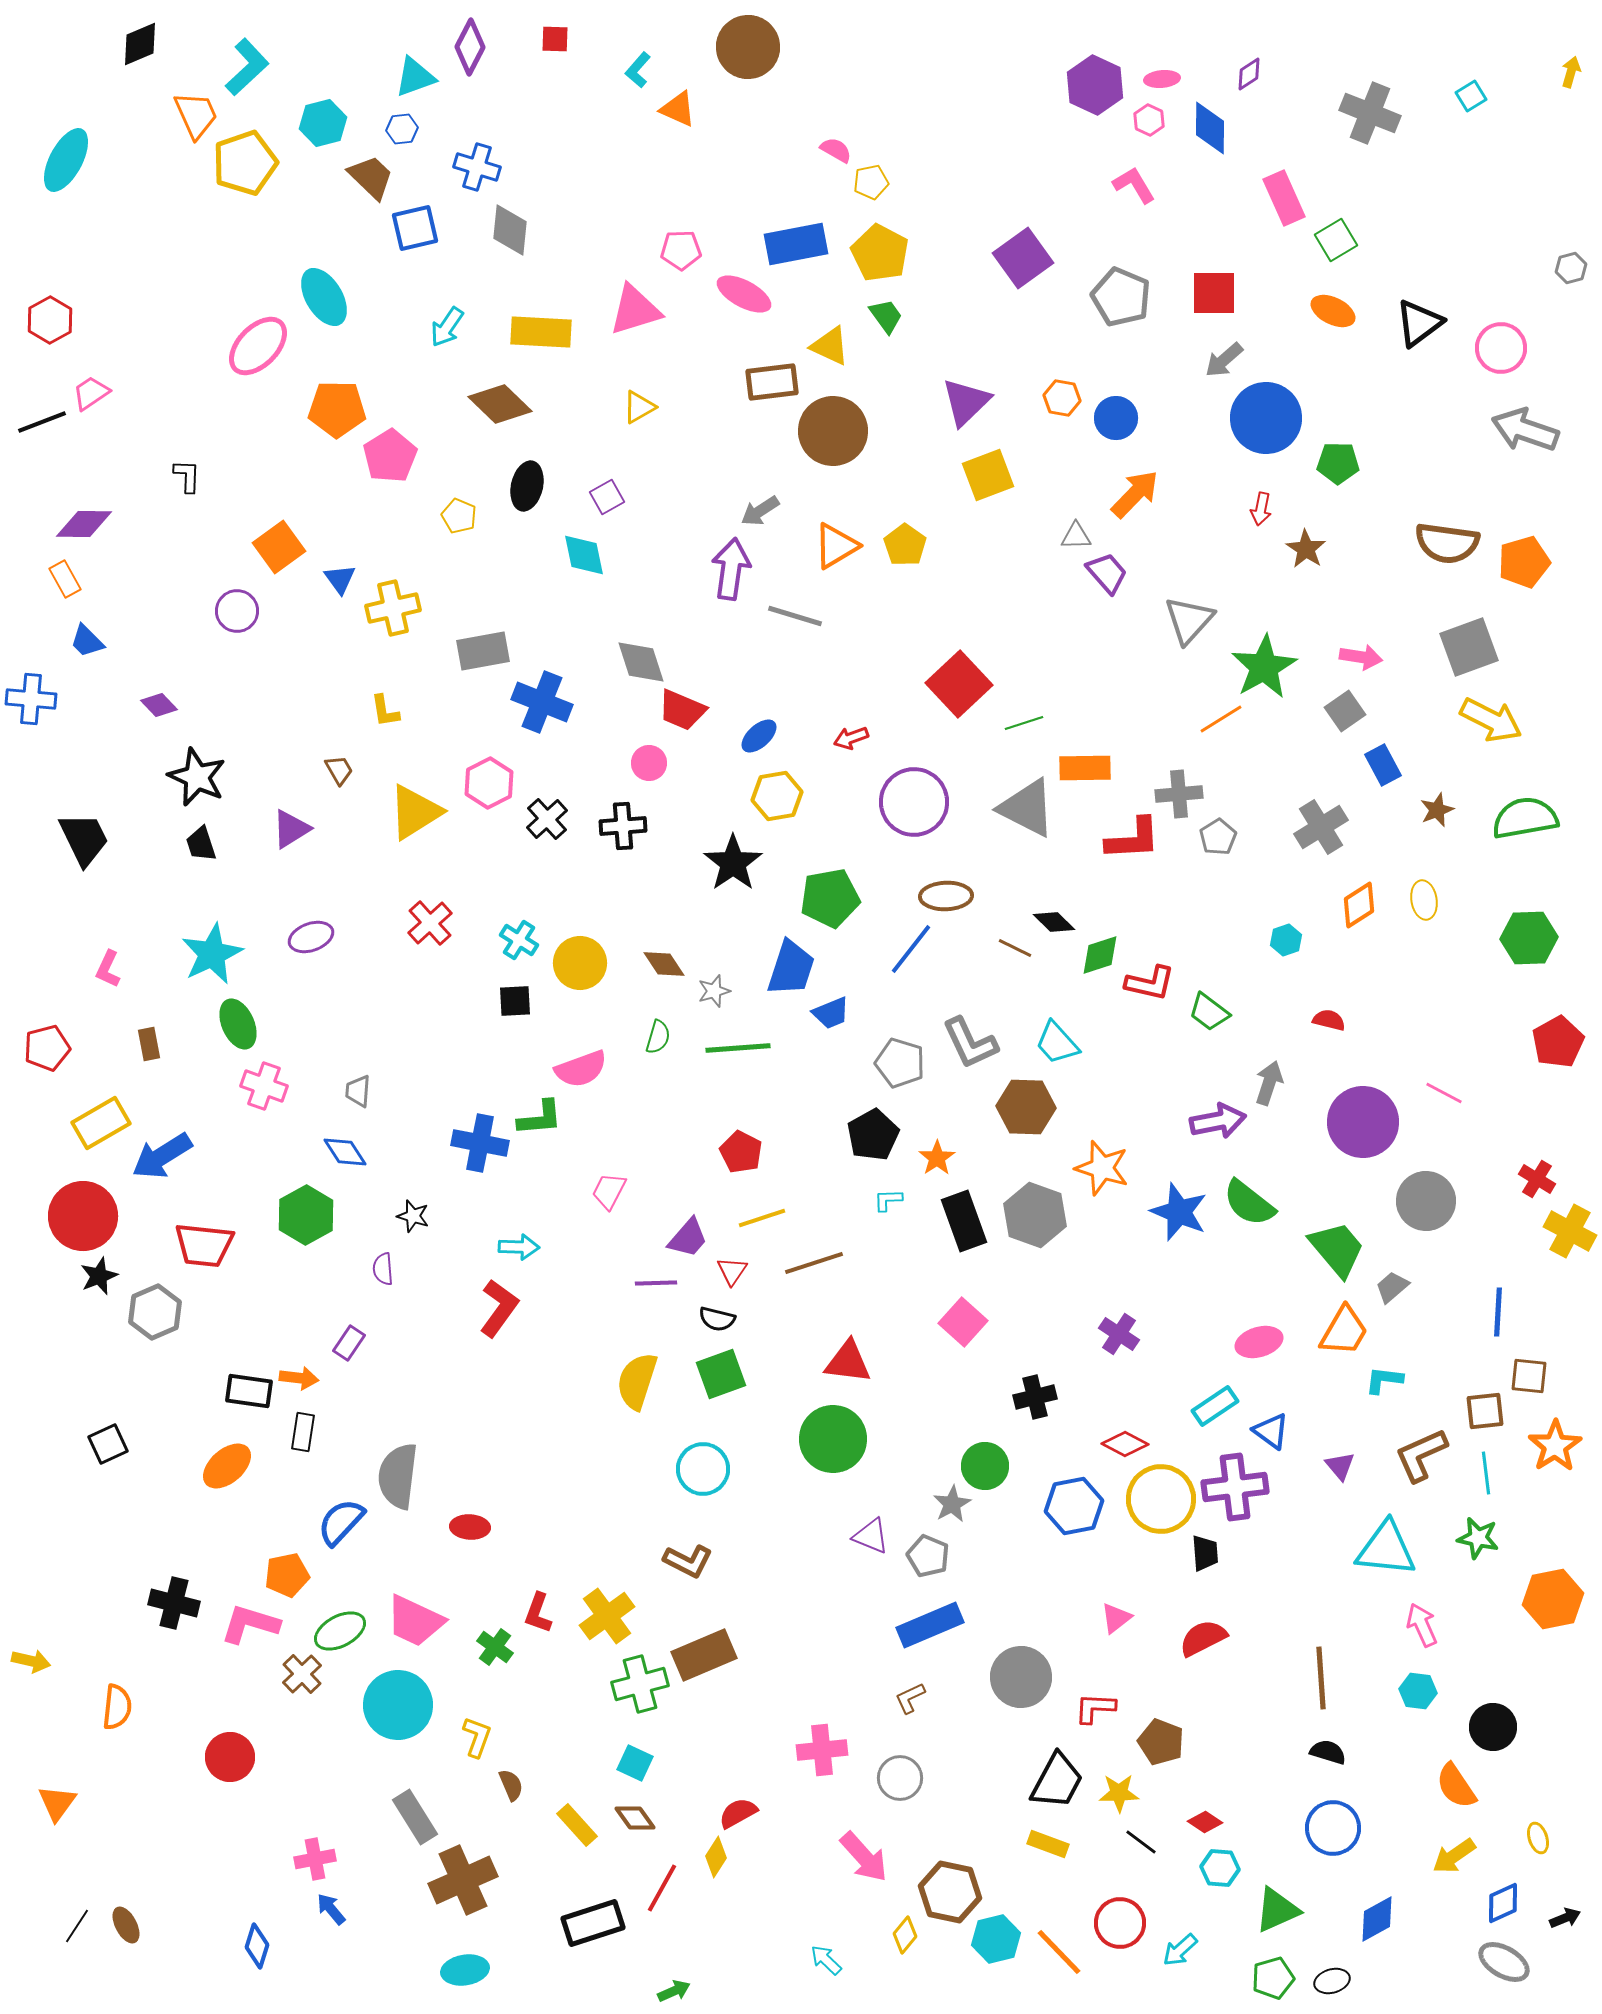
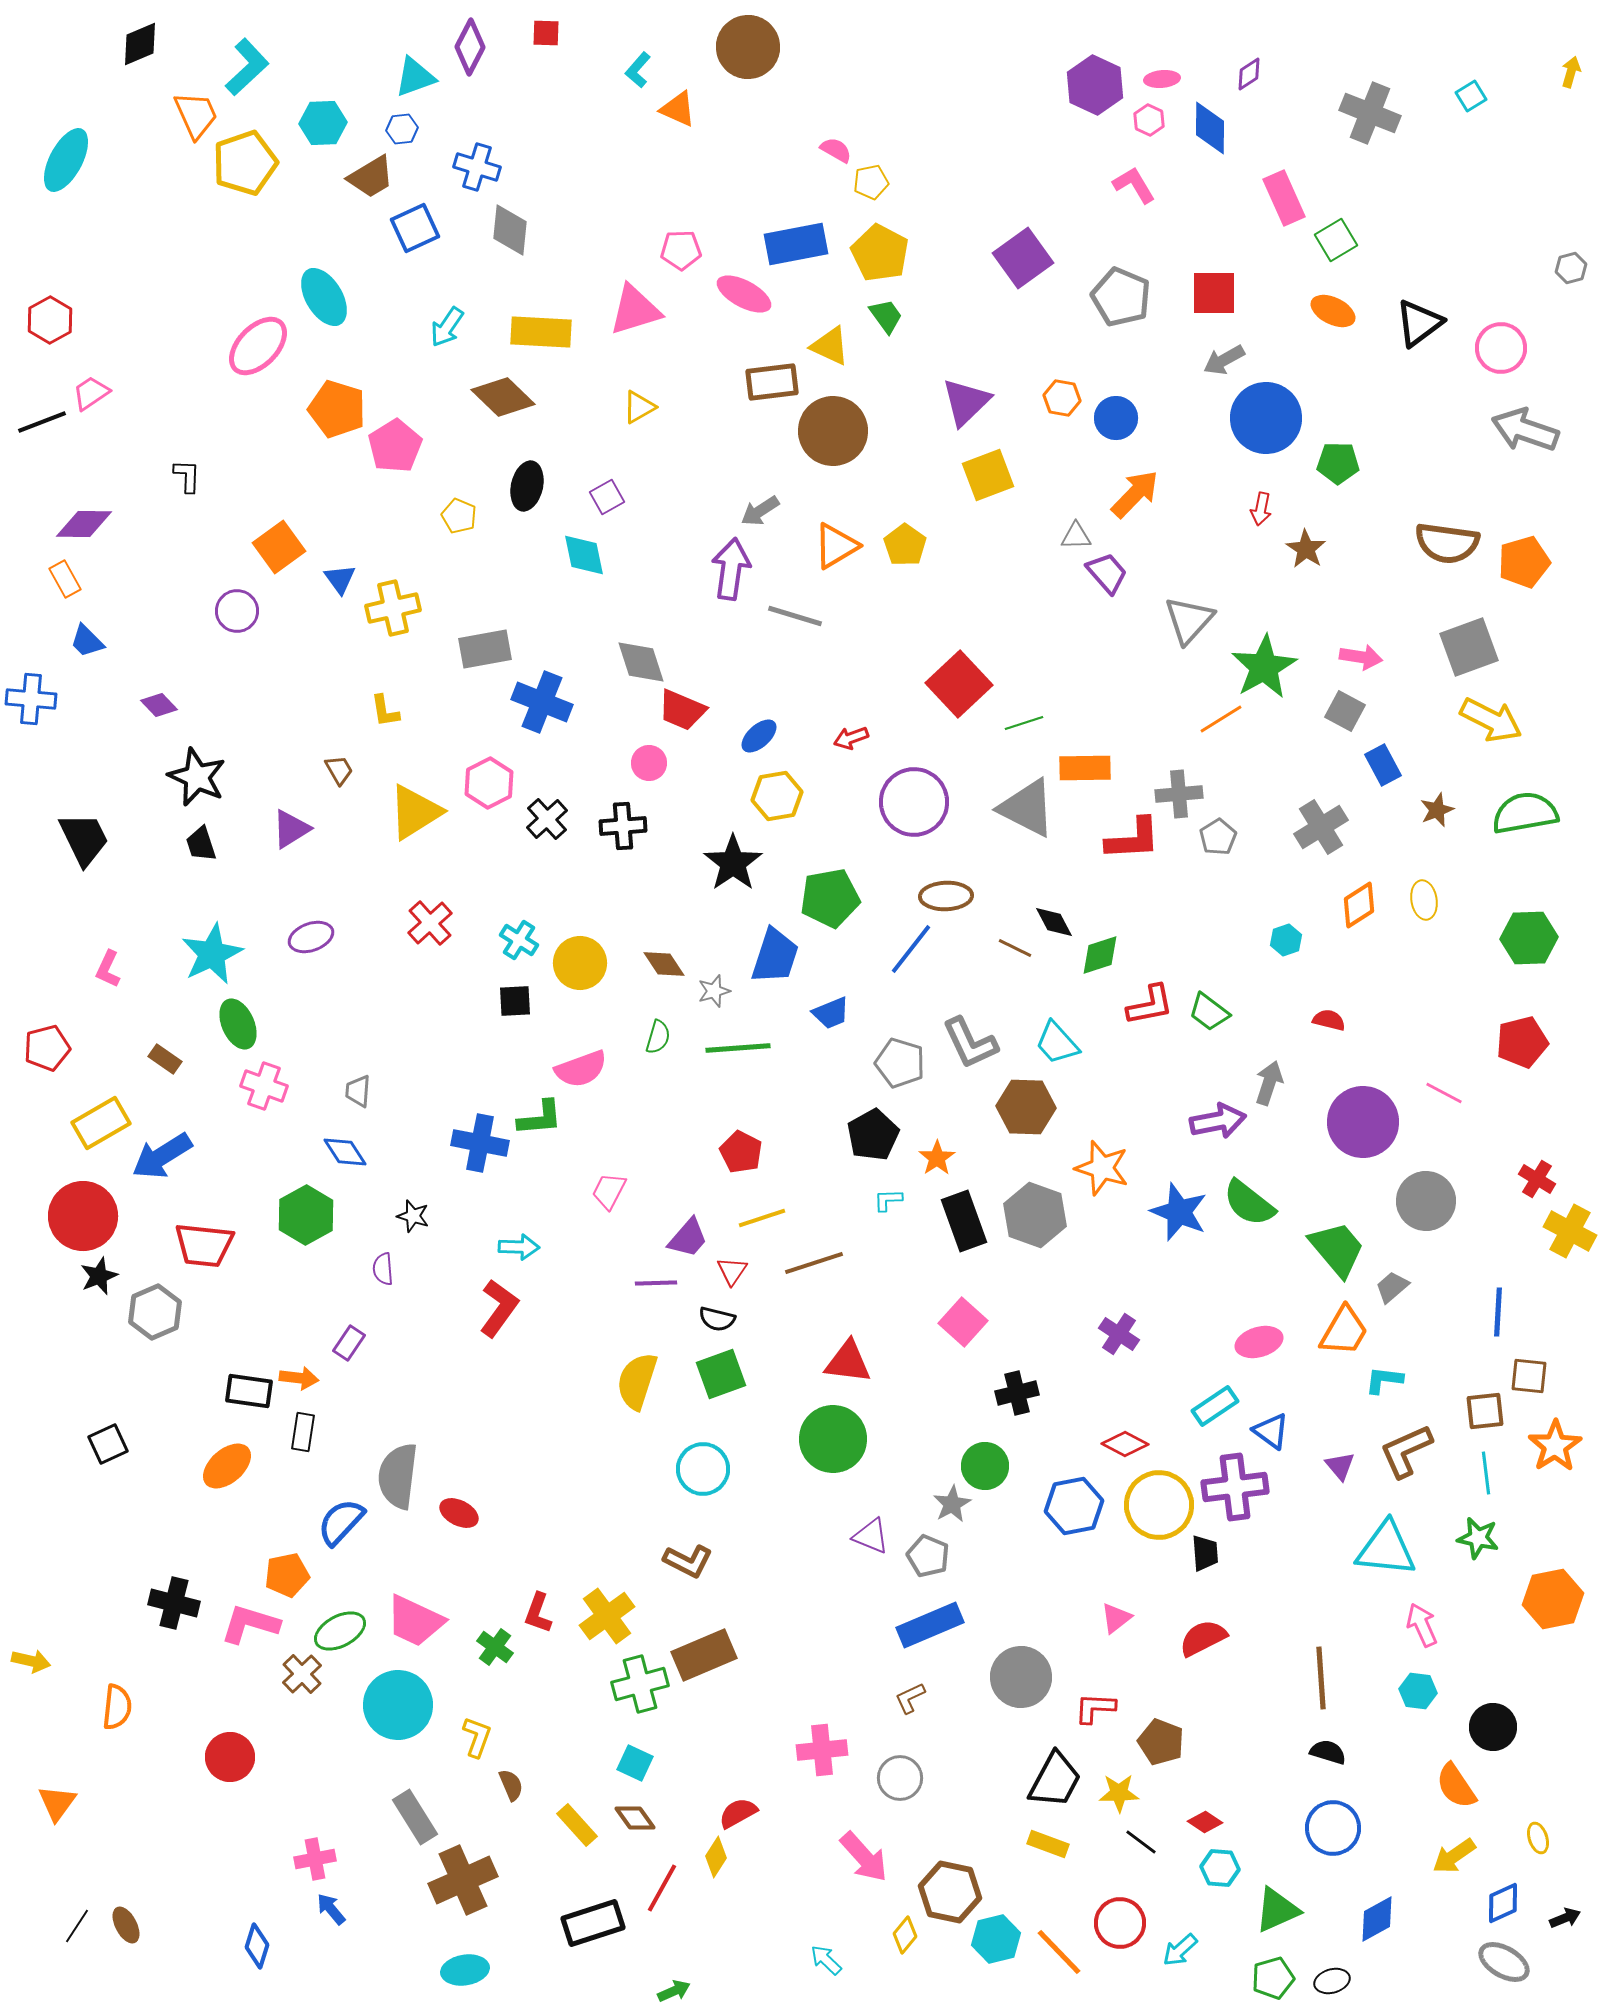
red square at (555, 39): moved 9 px left, 6 px up
cyan hexagon at (323, 123): rotated 12 degrees clockwise
brown trapezoid at (371, 177): rotated 105 degrees clockwise
blue square at (415, 228): rotated 12 degrees counterclockwise
gray arrow at (1224, 360): rotated 12 degrees clockwise
brown diamond at (500, 404): moved 3 px right, 7 px up
orange pentagon at (337, 409): rotated 16 degrees clockwise
pink pentagon at (390, 456): moved 5 px right, 10 px up
gray rectangle at (483, 651): moved 2 px right, 2 px up
gray square at (1345, 711): rotated 27 degrees counterclockwise
green semicircle at (1525, 818): moved 5 px up
black diamond at (1054, 922): rotated 18 degrees clockwise
blue trapezoid at (791, 968): moved 16 px left, 12 px up
red L-shape at (1150, 983): moved 22 px down; rotated 24 degrees counterclockwise
red pentagon at (1558, 1042): moved 36 px left; rotated 15 degrees clockwise
brown rectangle at (149, 1044): moved 16 px right, 15 px down; rotated 44 degrees counterclockwise
black cross at (1035, 1397): moved 18 px left, 4 px up
brown L-shape at (1421, 1455): moved 15 px left, 4 px up
yellow circle at (1161, 1499): moved 2 px left, 6 px down
red ellipse at (470, 1527): moved 11 px left, 14 px up; rotated 24 degrees clockwise
black trapezoid at (1057, 1781): moved 2 px left, 1 px up
